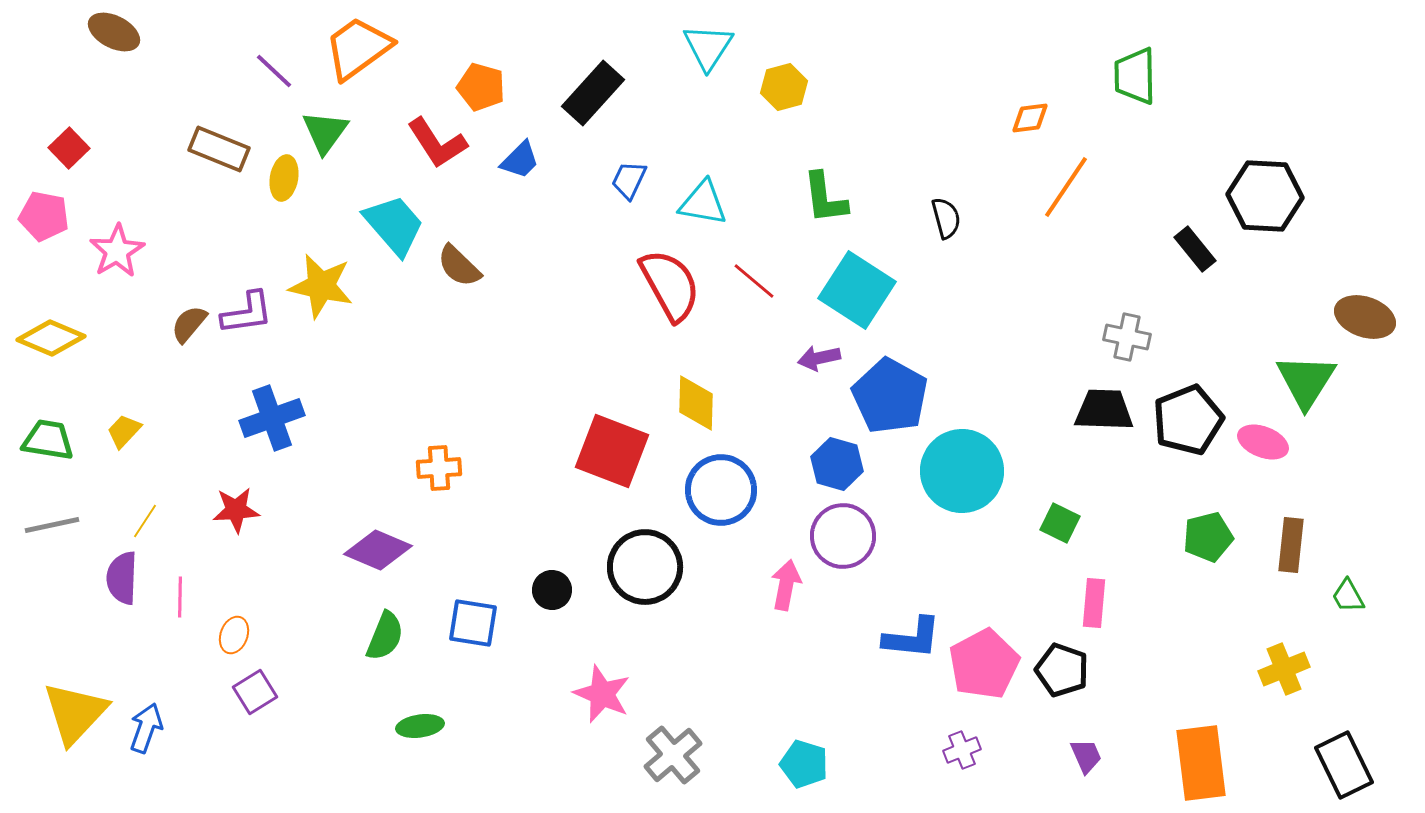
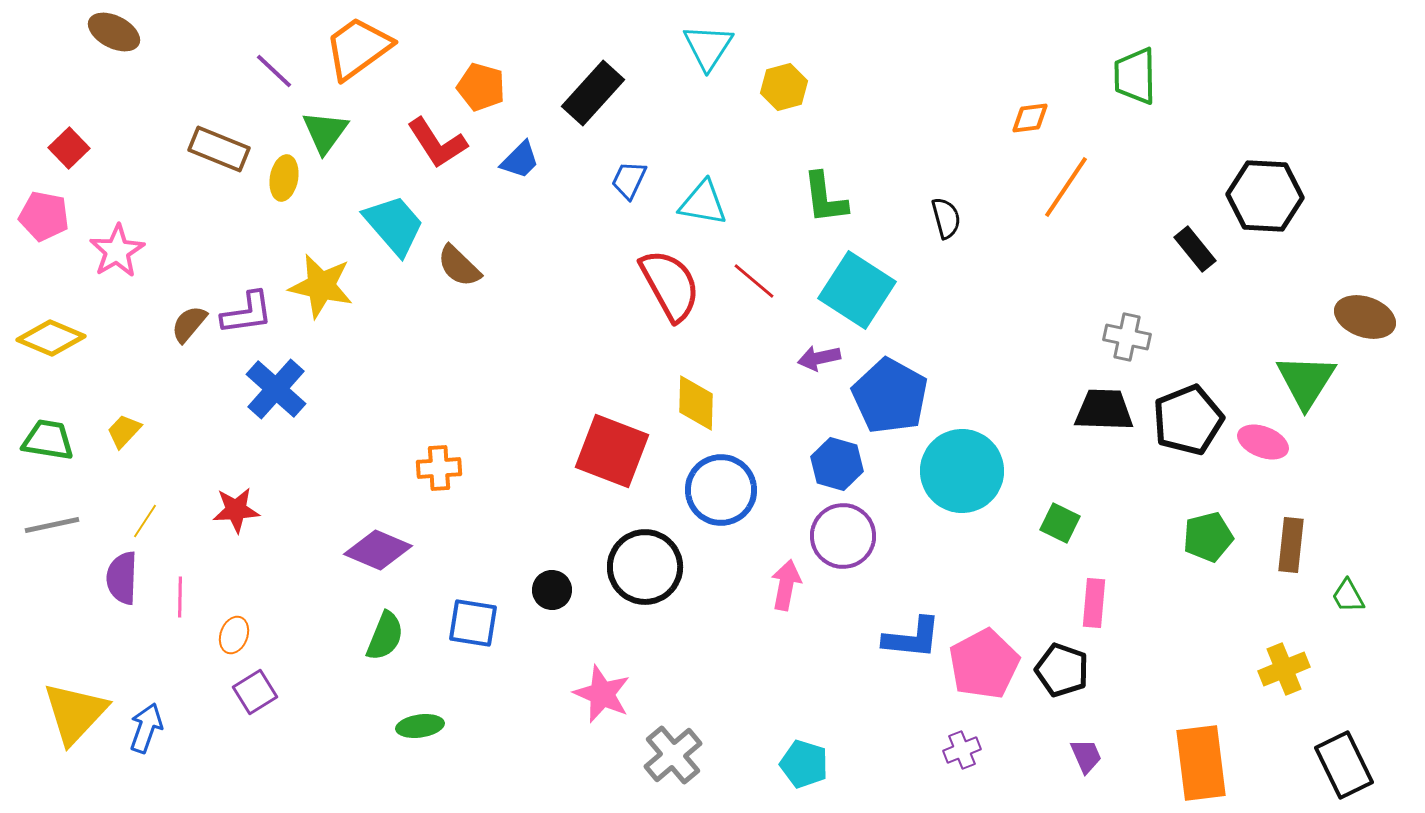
blue cross at (272, 418): moved 4 px right, 29 px up; rotated 28 degrees counterclockwise
